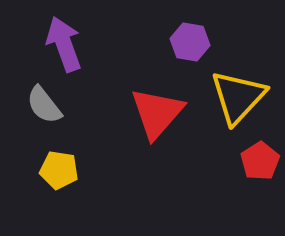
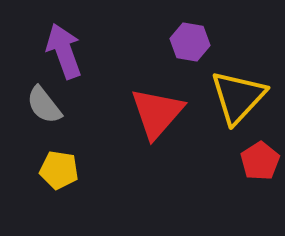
purple arrow: moved 7 px down
